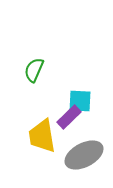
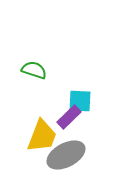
green semicircle: rotated 85 degrees clockwise
yellow trapezoid: rotated 150 degrees counterclockwise
gray ellipse: moved 18 px left
